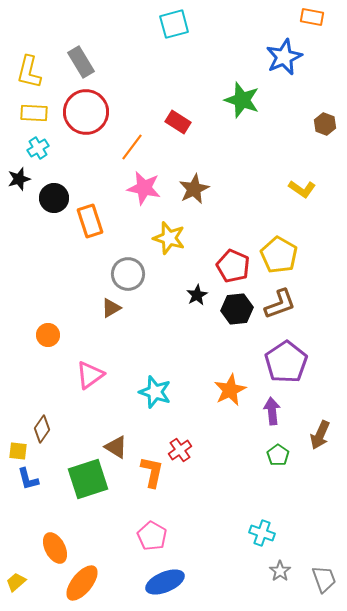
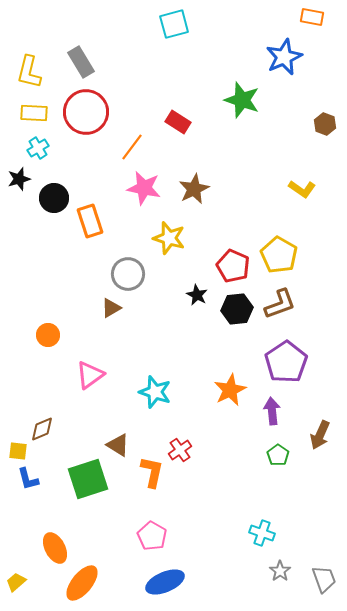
black star at (197, 295): rotated 15 degrees counterclockwise
brown diamond at (42, 429): rotated 32 degrees clockwise
brown triangle at (116, 447): moved 2 px right, 2 px up
